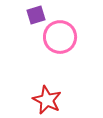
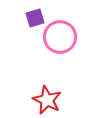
purple square: moved 1 px left, 3 px down
